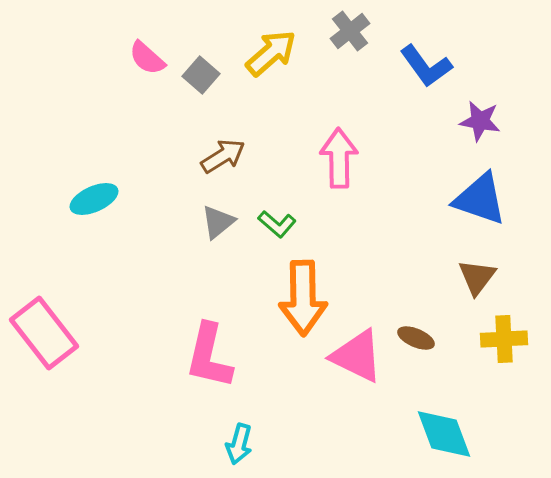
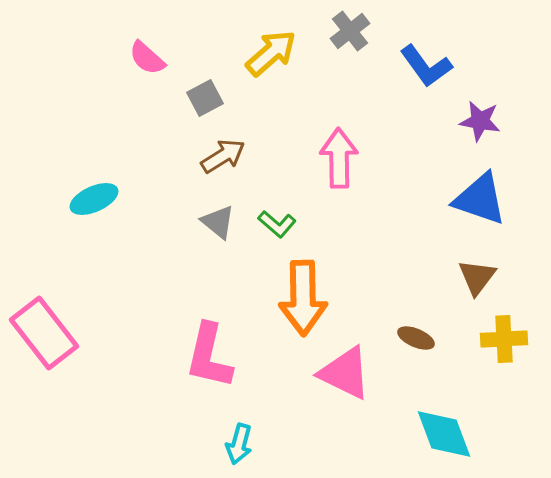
gray square: moved 4 px right, 23 px down; rotated 21 degrees clockwise
gray triangle: rotated 42 degrees counterclockwise
pink triangle: moved 12 px left, 17 px down
